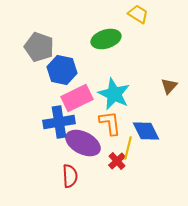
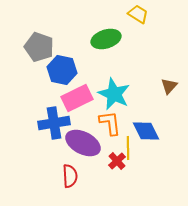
blue cross: moved 5 px left, 1 px down
yellow line: rotated 15 degrees counterclockwise
